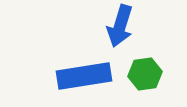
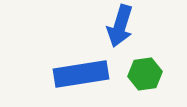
blue rectangle: moved 3 px left, 2 px up
